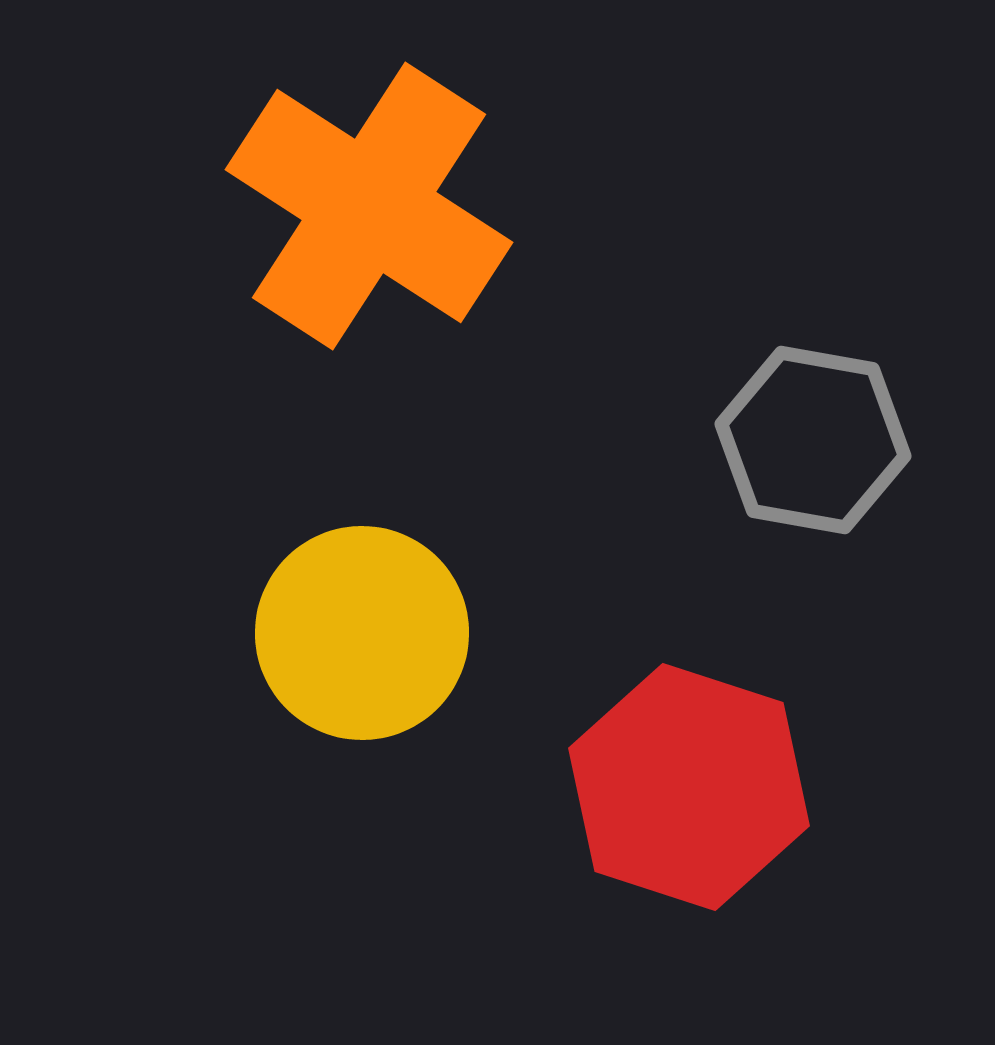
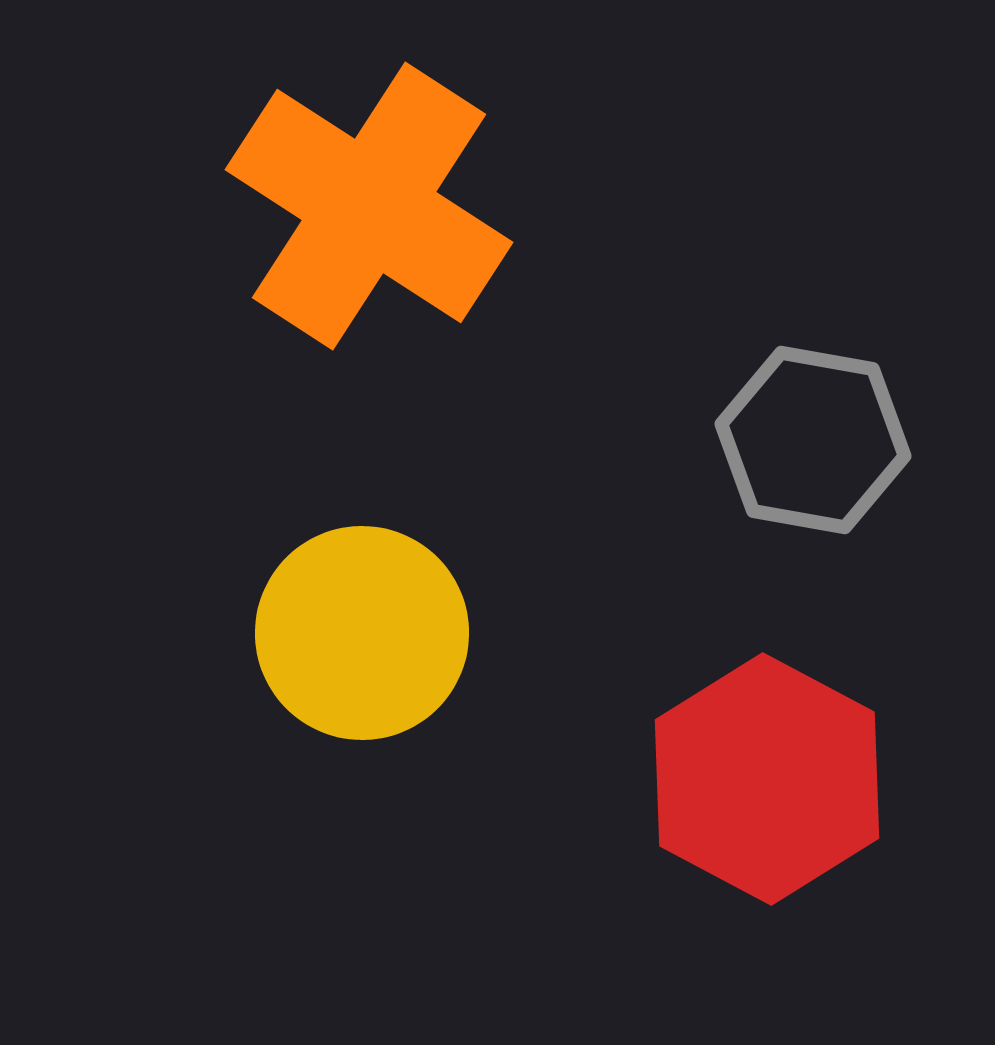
red hexagon: moved 78 px right, 8 px up; rotated 10 degrees clockwise
